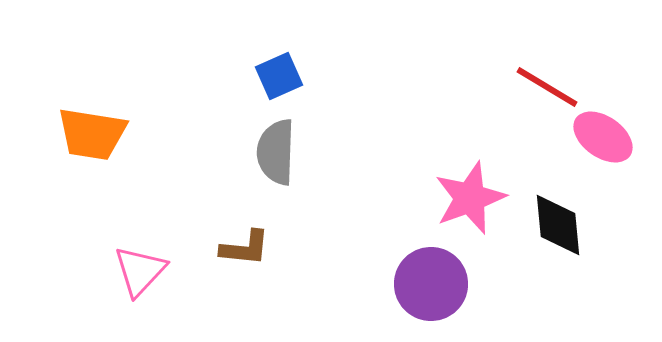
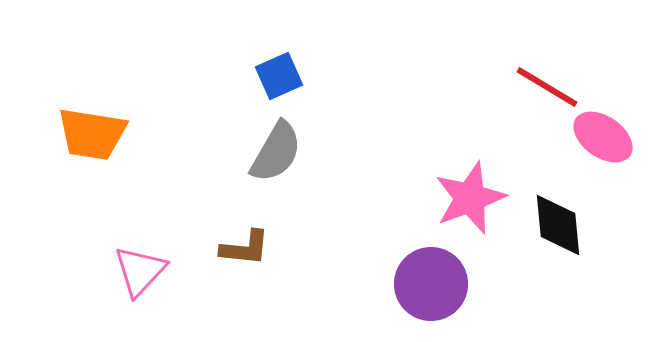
gray semicircle: rotated 152 degrees counterclockwise
